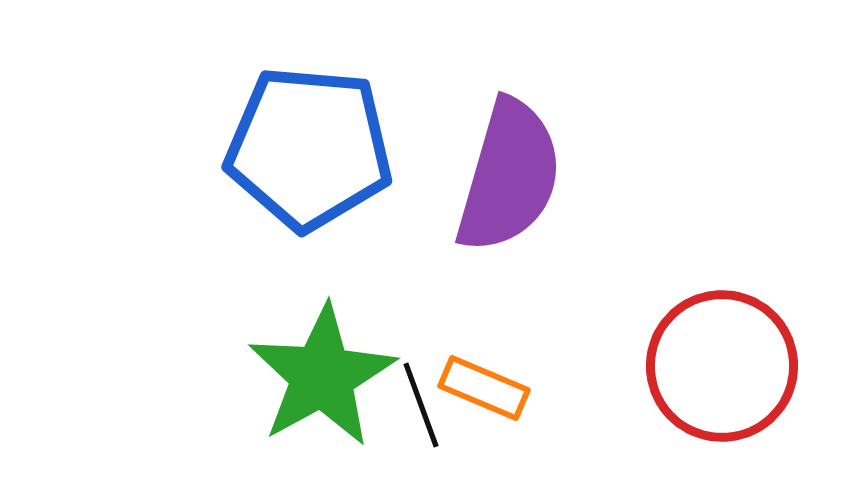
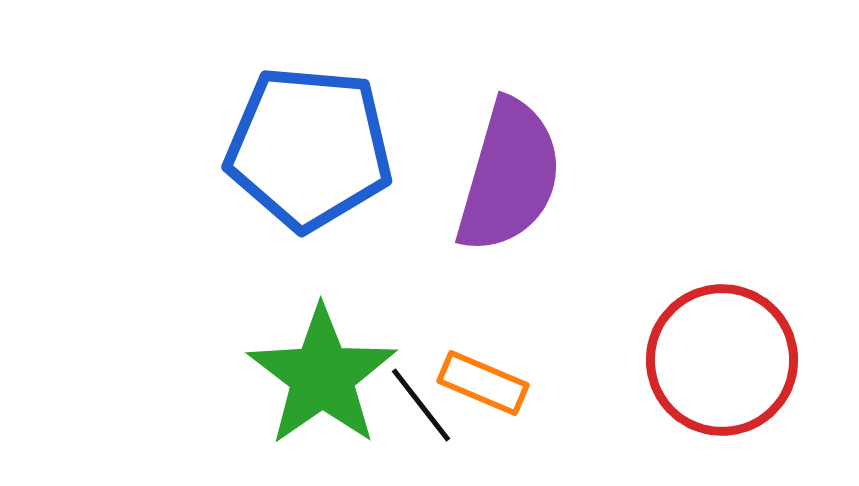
red circle: moved 6 px up
green star: rotated 6 degrees counterclockwise
orange rectangle: moved 1 px left, 5 px up
black line: rotated 18 degrees counterclockwise
